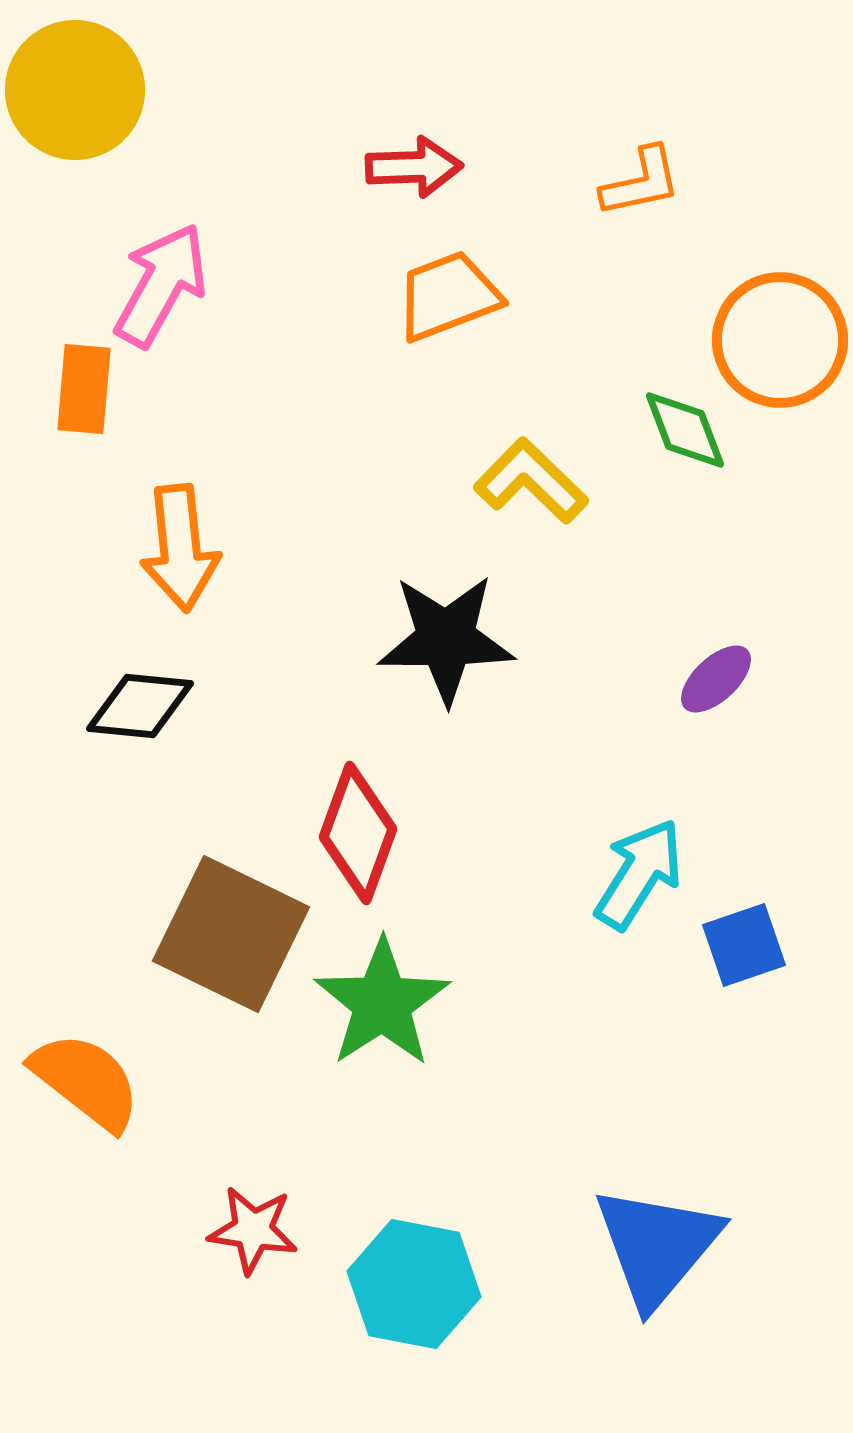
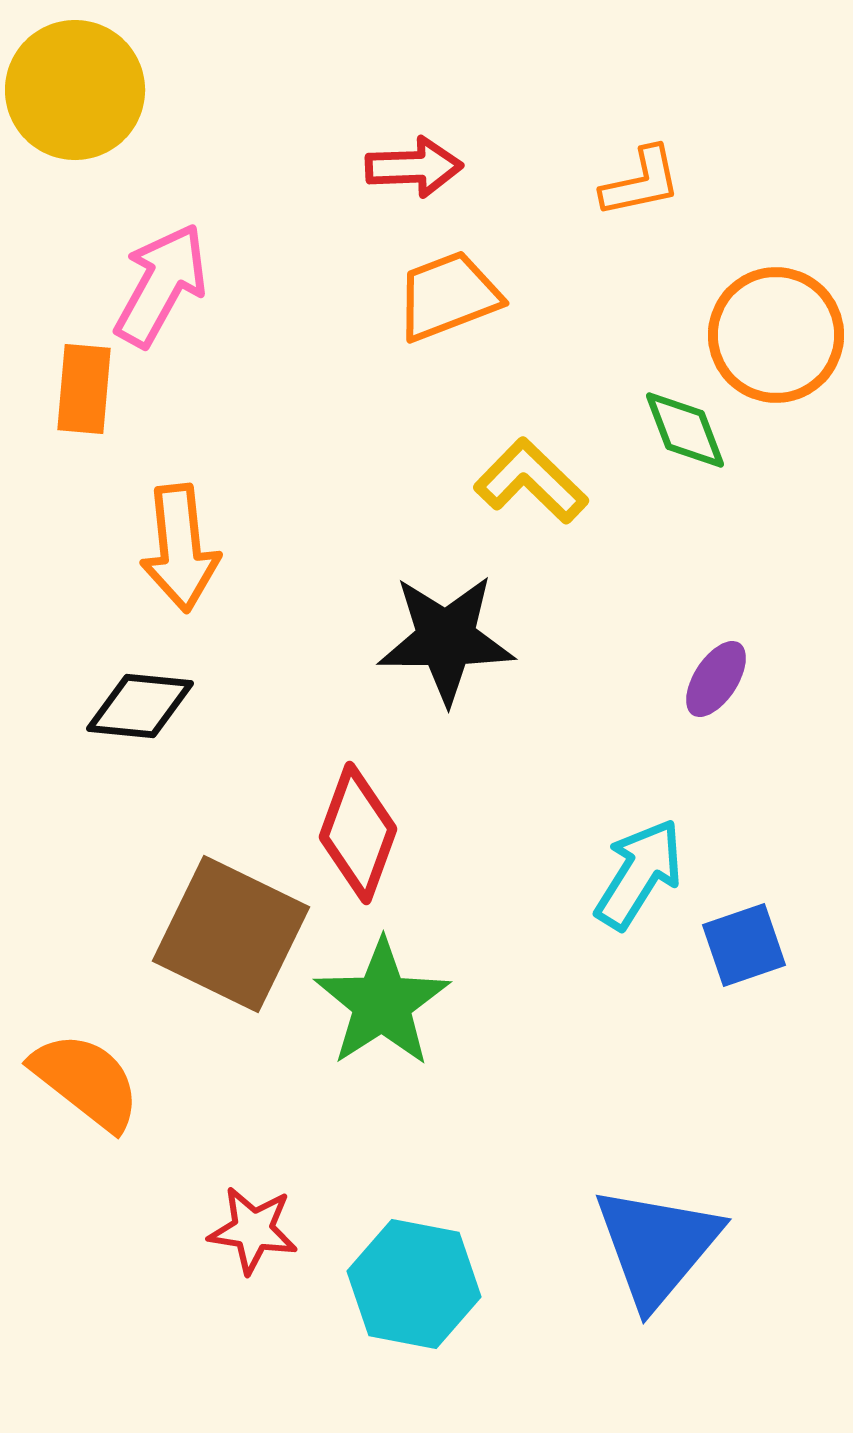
orange circle: moved 4 px left, 5 px up
purple ellipse: rotated 14 degrees counterclockwise
